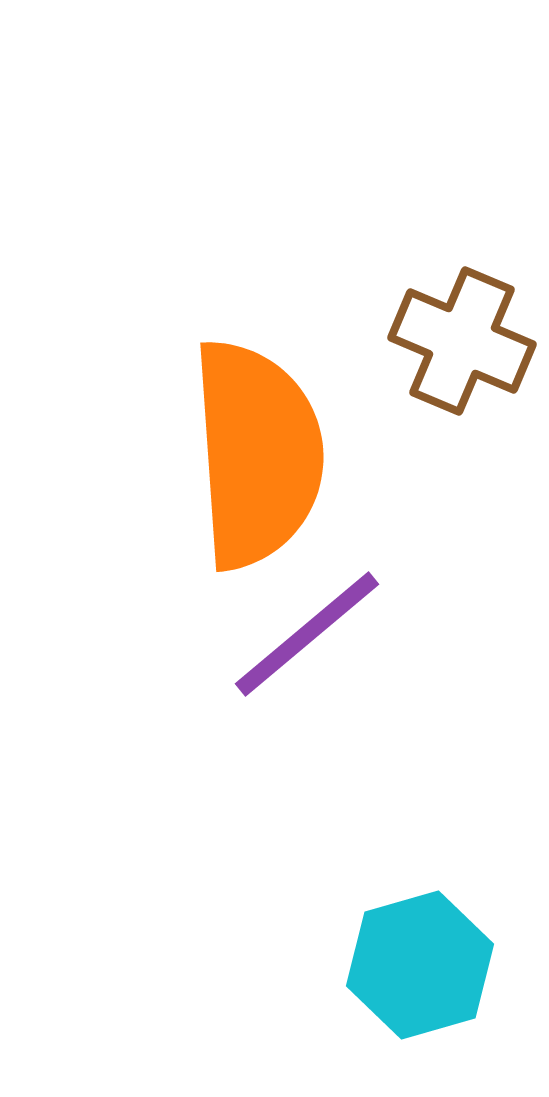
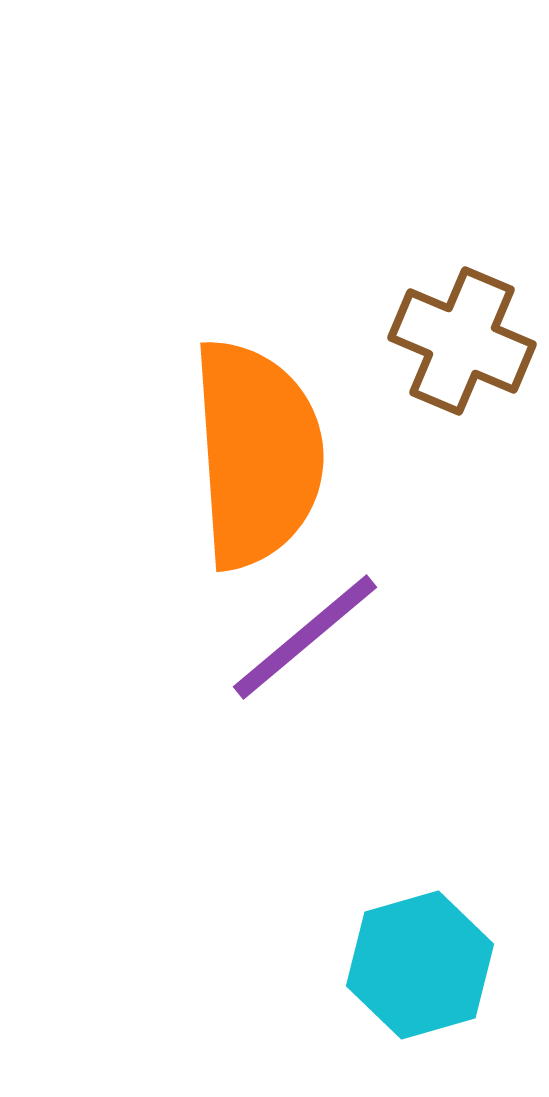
purple line: moved 2 px left, 3 px down
